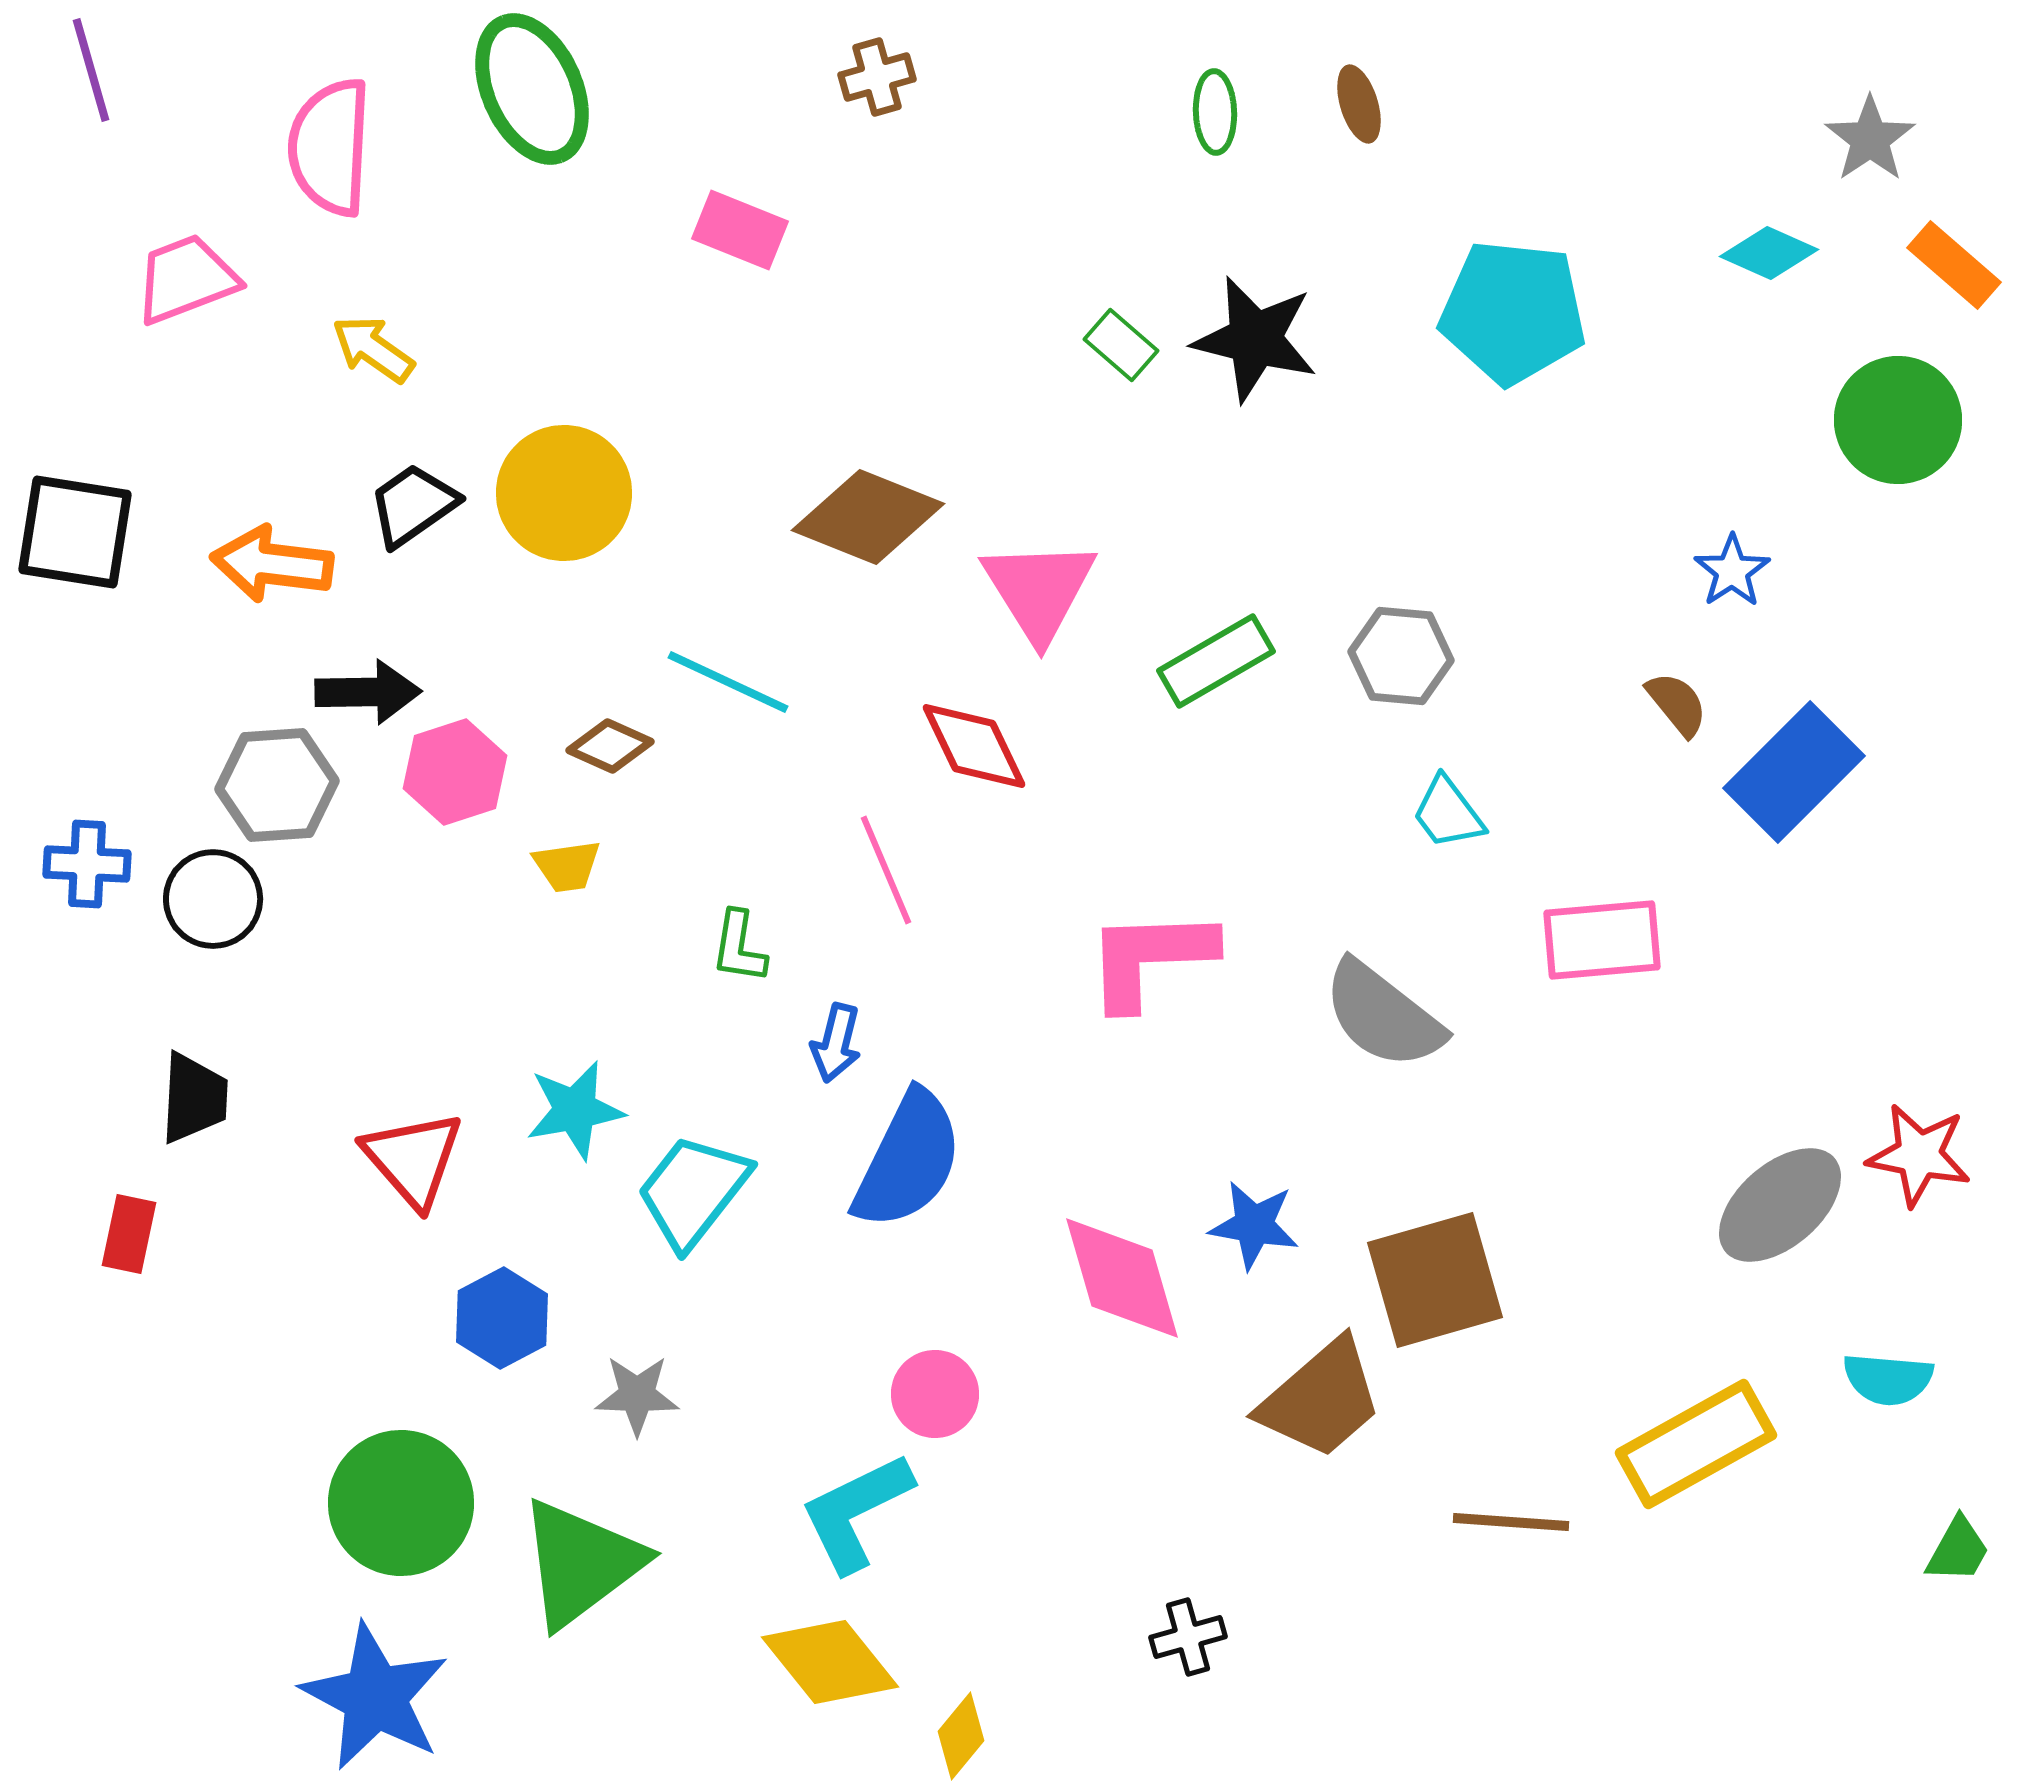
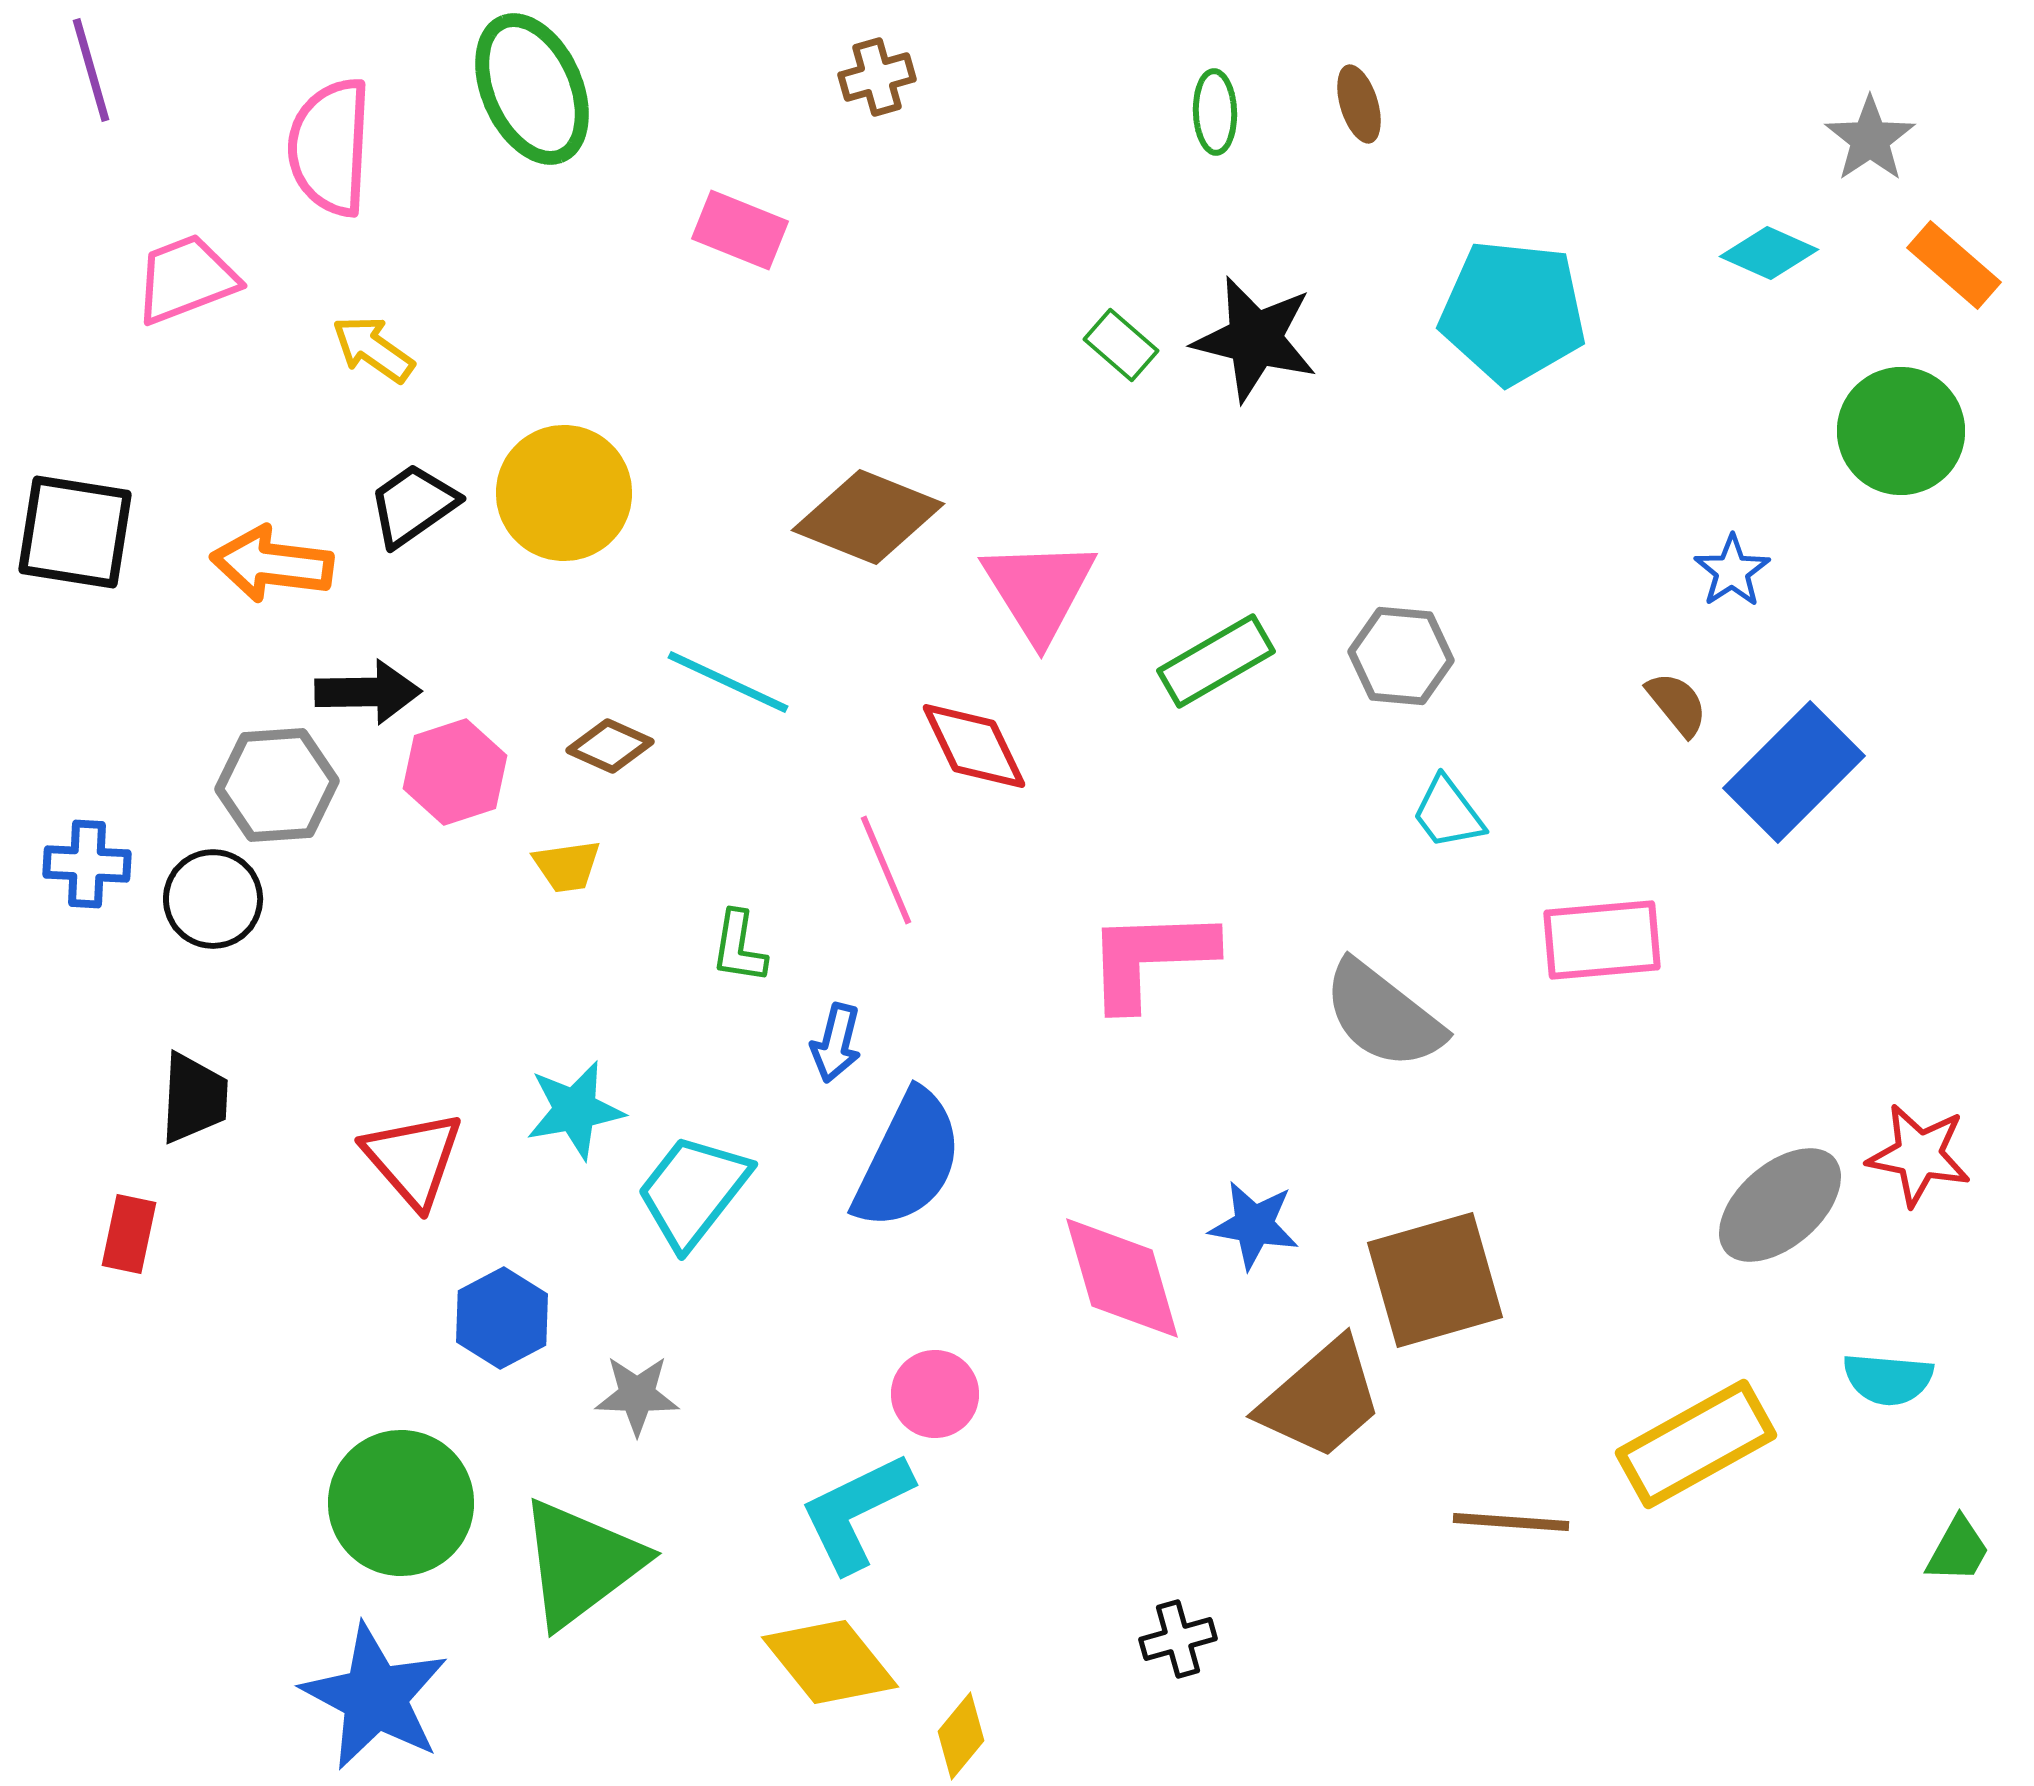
green circle at (1898, 420): moved 3 px right, 11 px down
black cross at (1188, 1637): moved 10 px left, 2 px down
